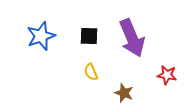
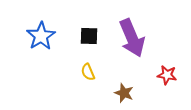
blue star: rotated 12 degrees counterclockwise
yellow semicircle: moved 3 px left
